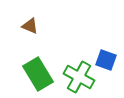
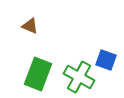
green rectangle: rotated 52 degrees clockwise
